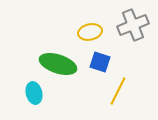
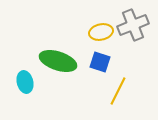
yellow ellipse: moved 11 px right
green ellipse: moved 3 px up
cyan ellipse: moved 9 px left, 11 px up
